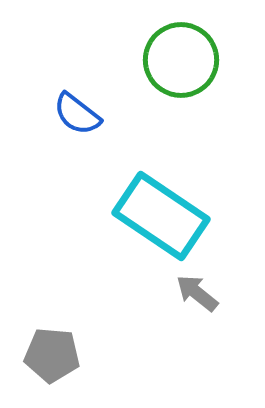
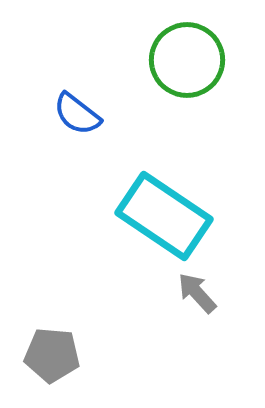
green circle: moved 6 px right
cyan rectangle: moved 3 px right
gray arrow: rotated 9 degrees clockwise
